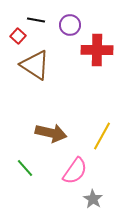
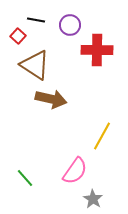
brown arrow: moved 34 px up
green line: moved 10 px down
